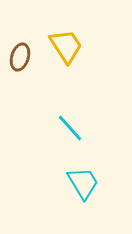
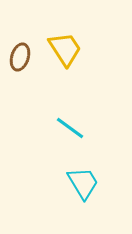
yellow trapezoid: moved 1 px left, 3 px down
cyan line: rotated 12 degrees counterclockwise
